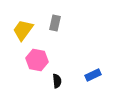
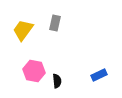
pink hexagon: moved 3 px left, 11 px down
blue rectangle: moved 6 px right
